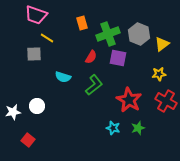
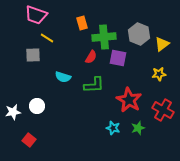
green cross: moved 4 px left, 3 px down; rotated 15 degrees clockwise
gray square: moved 1 px left, 1 px down
green L-shape: rotated 35 degrees clockwise
red cross: moved 3 px left, 9 px down
red square: moved 1 px right
